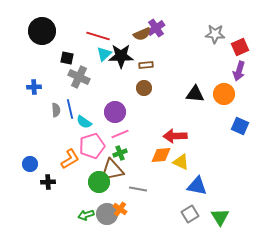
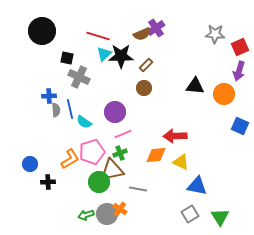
brown rectangle: rotated 40 degrees counterclockwise
blue cross: moved 15 px right, 9 px down
black triangle: moved 8 px up
pink line: moved 3 px right
pink pentagon: moved 6 px down
orange diamond: moved 5 px left
